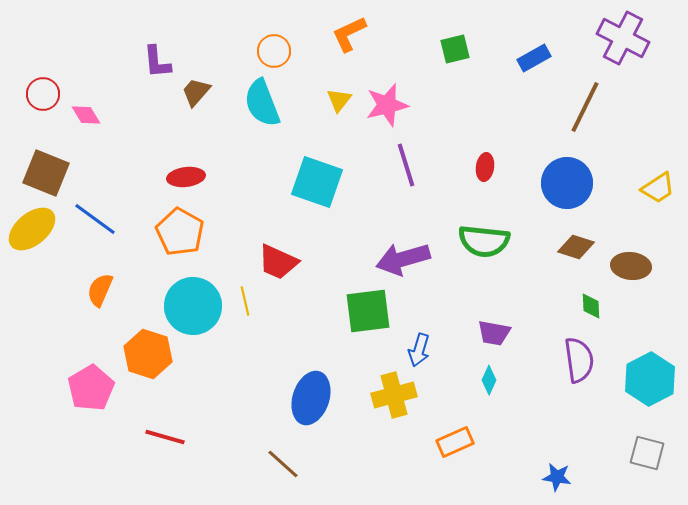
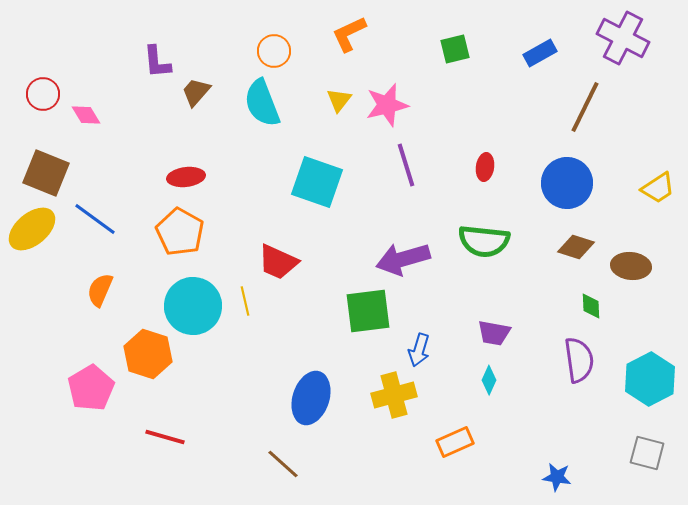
blue rectangle at (534, 58): moved 6 px right, 5 px up
